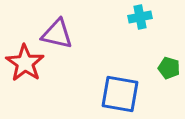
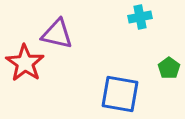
green pentagon: rotated 20 degrees clockwise
